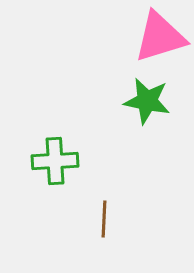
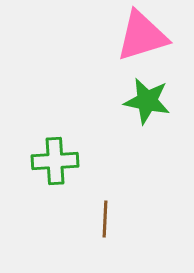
pink triangle: moved 18 px left, 1 px up
brown line: moved 1 px right
